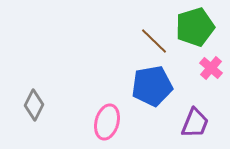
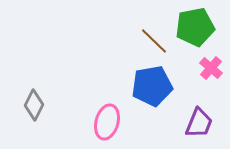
green pentagon: rotated 6 degrees clockwise
purple trapezoid: moved 4 px right
